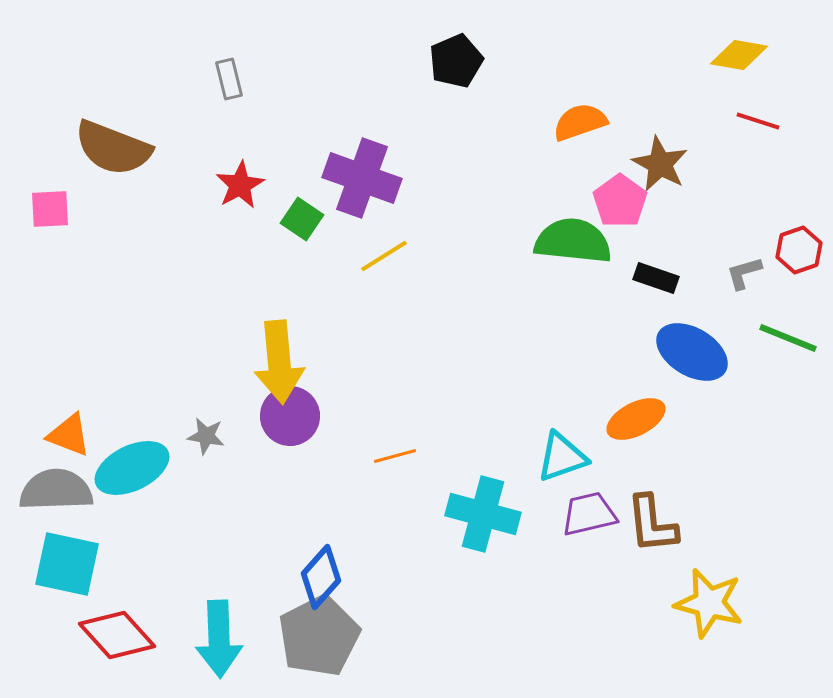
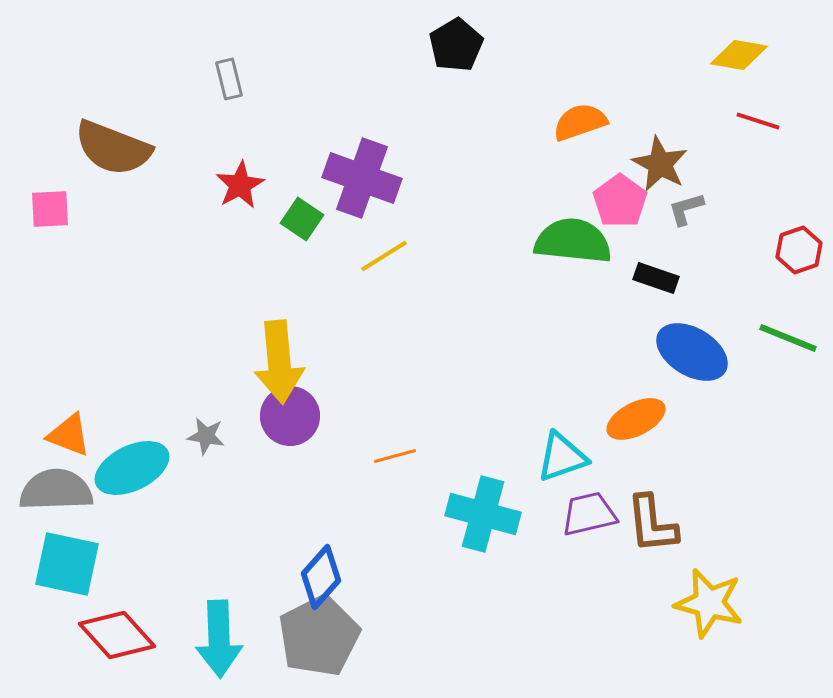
black pentagon: moved 16 px up; rotated 8 degrees counterclockwise
gray L-shape: moved 58 px left, 64 px up
